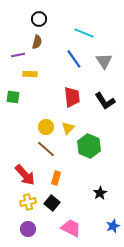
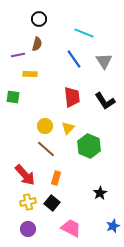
brown semicircle: moved 2 px down
yellow circle: moved 1 px left, 1 px up
